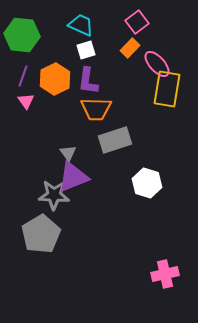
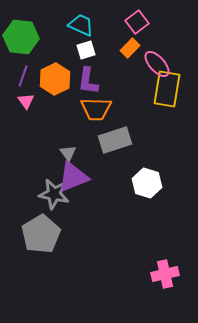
green hexagon: moved 1 px left, 2 px down
gray star: moved 1 px up; rotated 8 degrees clockwise
